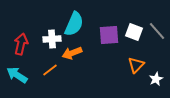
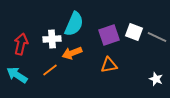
gray line: moved 6 px down; rotated 24 degrees counterclockwise
purple square: rotated 15 degrees counterclockwise
orange triangle: moved 27 px left; rotated 36 degrees clockwise
white star: rotated 24 degrees counterclockwise
